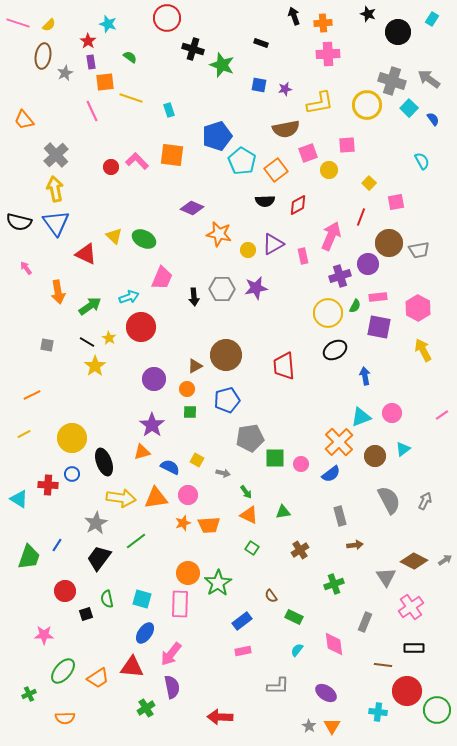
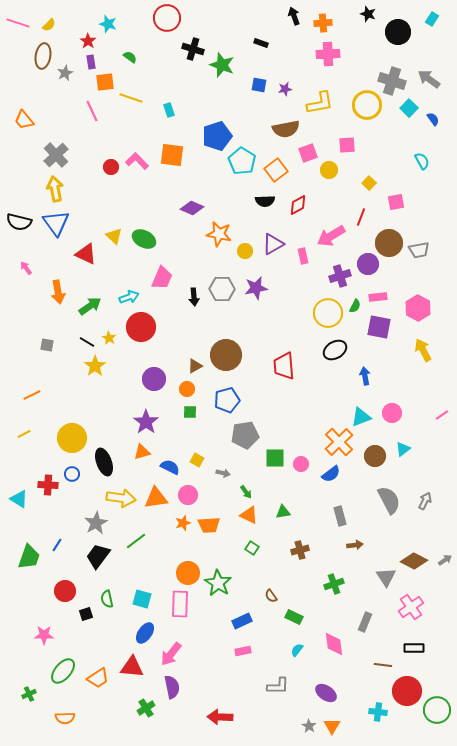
pink arrow at (331, 236): rotated 144 degrees counterclockwise
yellow circle at (248, 250): moved 3 px left, 1 px down
purple star at (152, 425): moved 6 px left, 3 px up
gray pentagon at (250, 438): moved 5 px left, 3 px up
brown cross at (300, 550): rotated 18 degrees clockwise
black trapezoid at (99, 558): moved 1 px left, 2 px up
green star at (218, 583): rotated 8 degrees counterclockwise
blue rectangle at (242, 621): rotated 12 degrees clockwise
